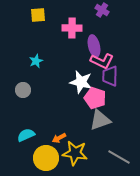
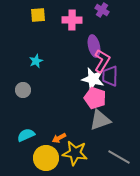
pink cross: moved 8 px up
pink L-shape: rotated 85 degrees counterclockwise
white star: moved 12 px right, 3 px up
